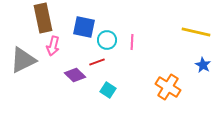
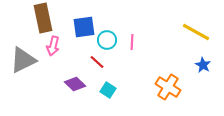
blue square: rotated 20 degrees counterclockwise
yellow line: rotated 16 degrees clockwise
red line: rotated 63 degrees clockwise
purple diamond: moved 9 px down
